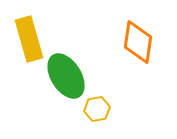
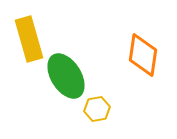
orange diamond: moved 5 px right, 13 px down
